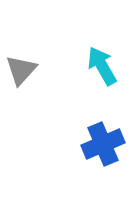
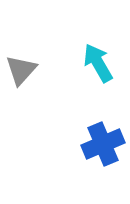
cyan arrow: moved 4 px left, 3 px up
